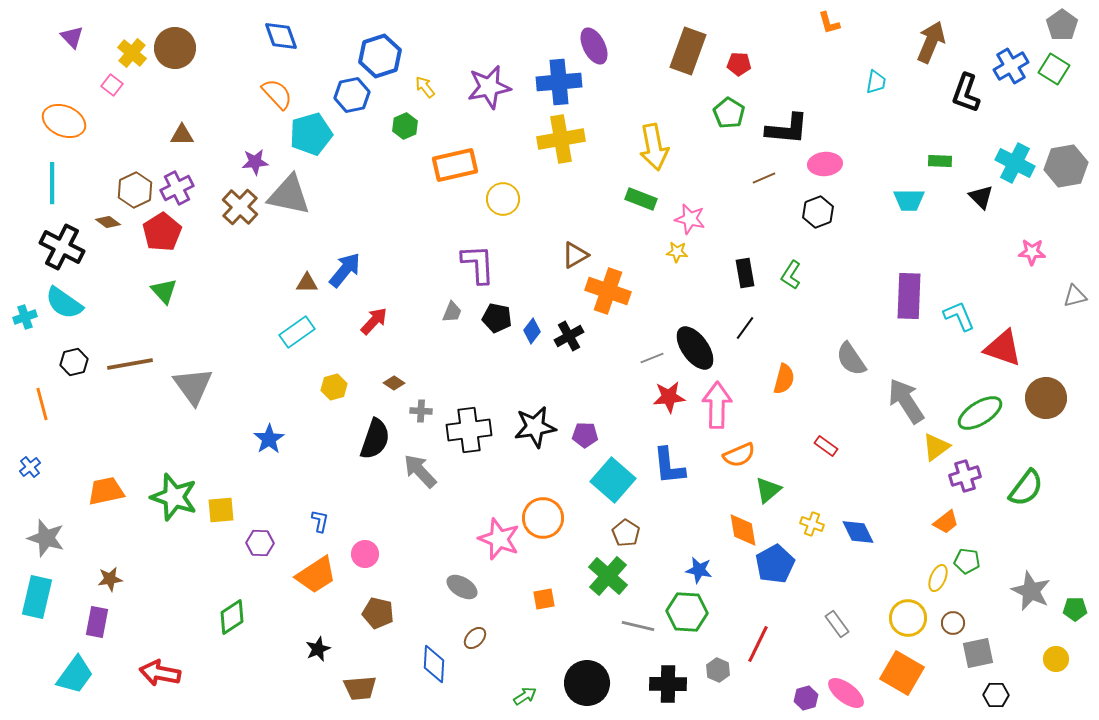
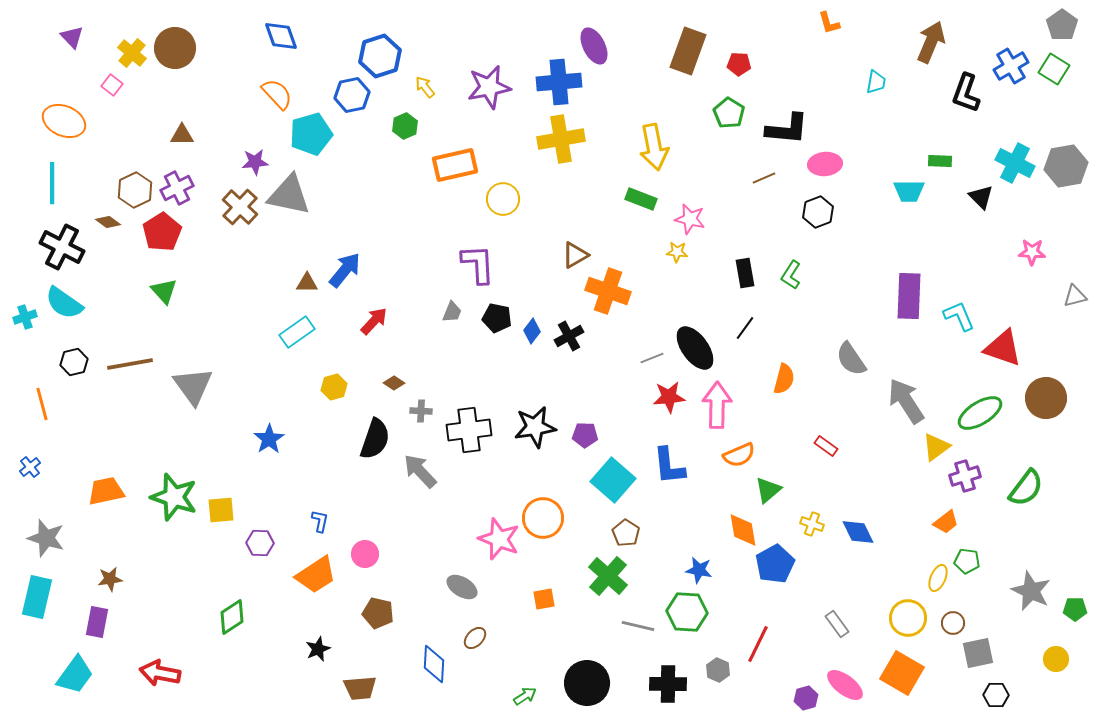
cyan trapezoid at (909, 200): moved 9 px up
pink ellipse at (846, 693): moved 1 px left, 8 px up
